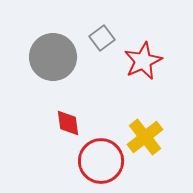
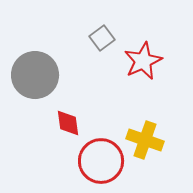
gray circle: moved 18 px left, 18 px down
yellow cross: moved 3 px down; rotated 33 degrees counterclockwise
